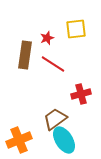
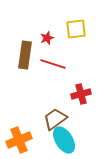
red line: rotated 15 degrees counterclockwise
